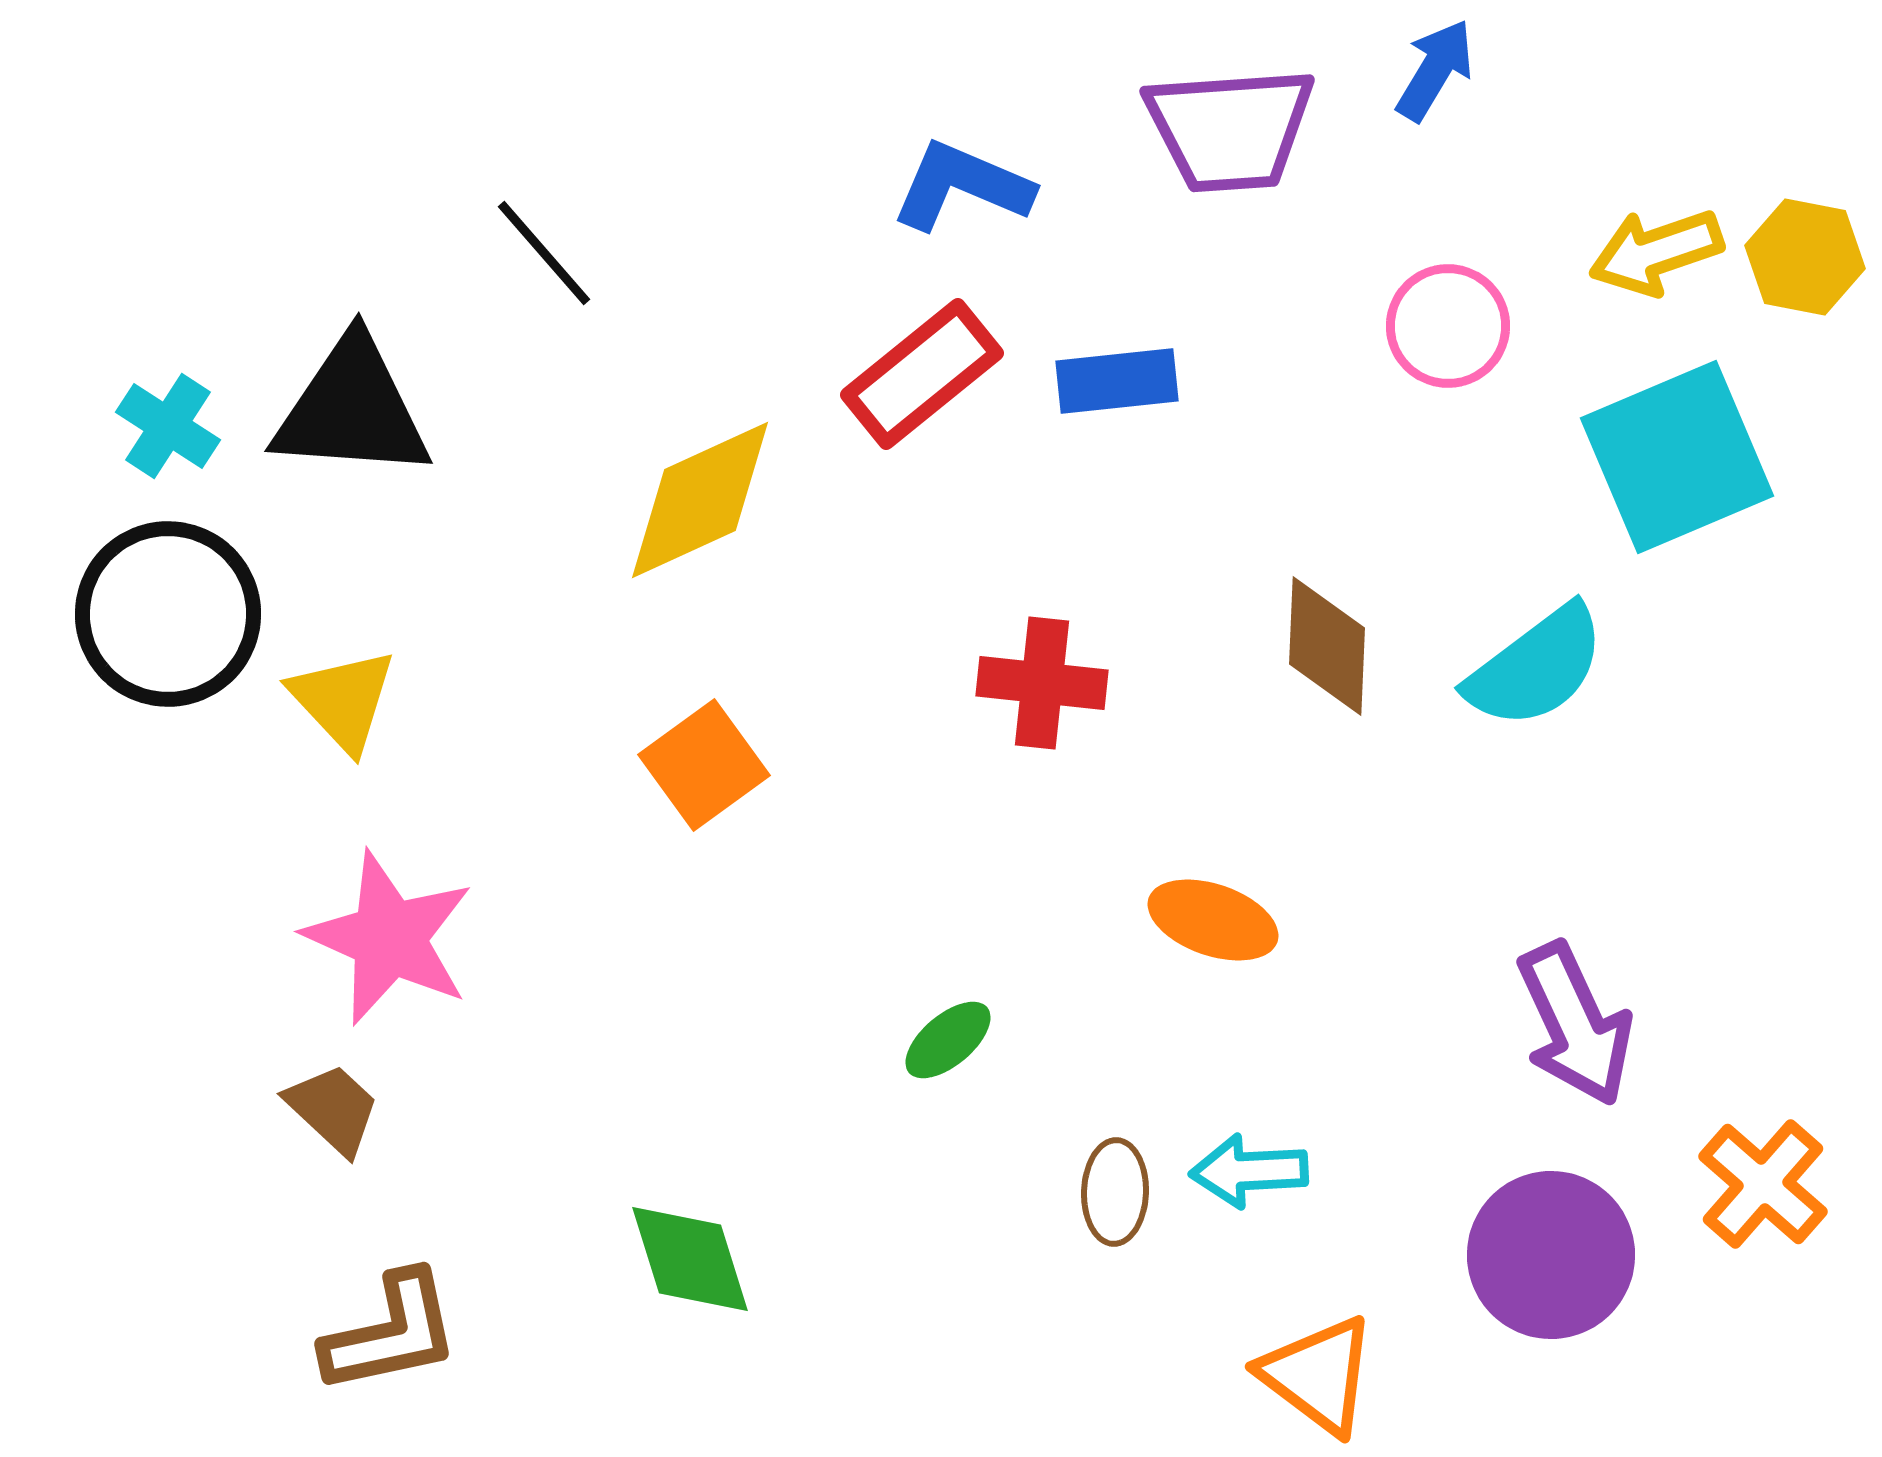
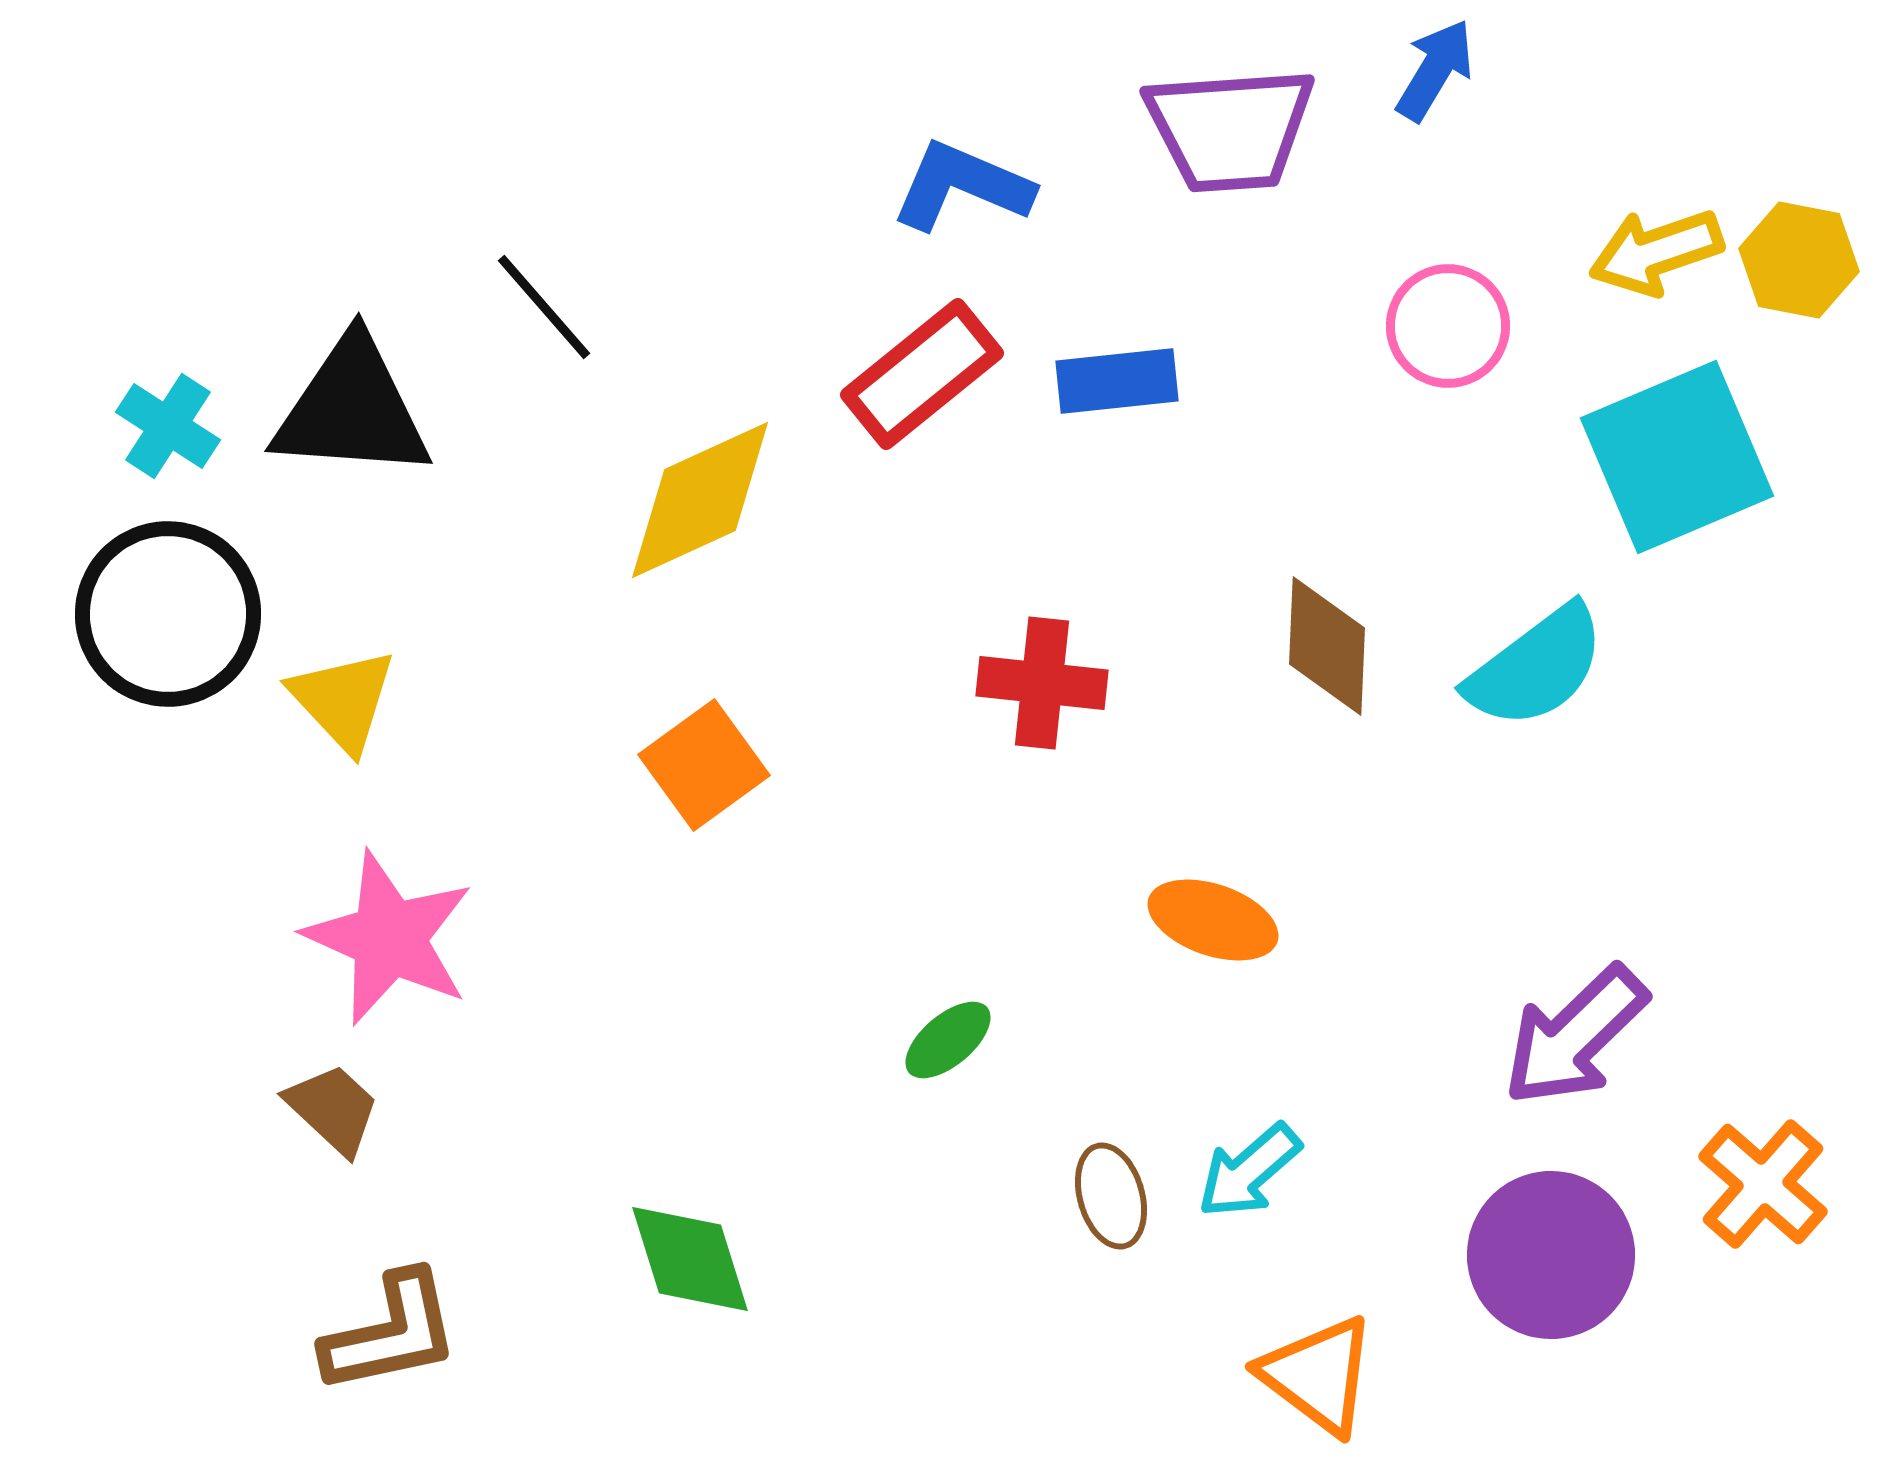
black line: moved 54 px down
yellow hexagon: moved 6 px left, 3 px down
purple arrow: moved 12 px down; rotated 71 degrees clockwise
cyan arrow: rotated 38 degrees counterclockwise
brown ellipse: moved 4 px left, 4 px down; rotated 18 degrees counterclockwise
